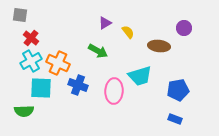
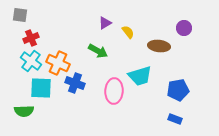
red cross: rotated 28 degrees clockwise
cyan cross: rotated 25 degrees counterclockwise
blue cross: moved 3 px left, 2 px up
